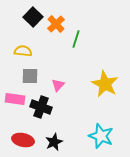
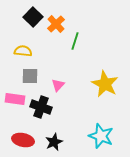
green line: moved 1 px left, 2 px down
